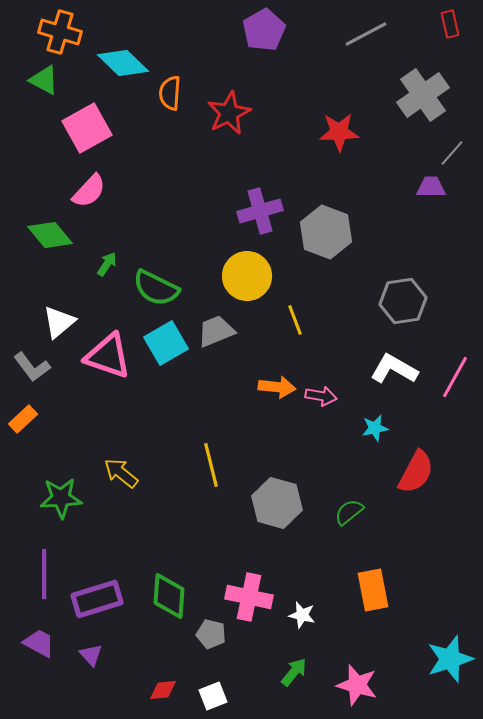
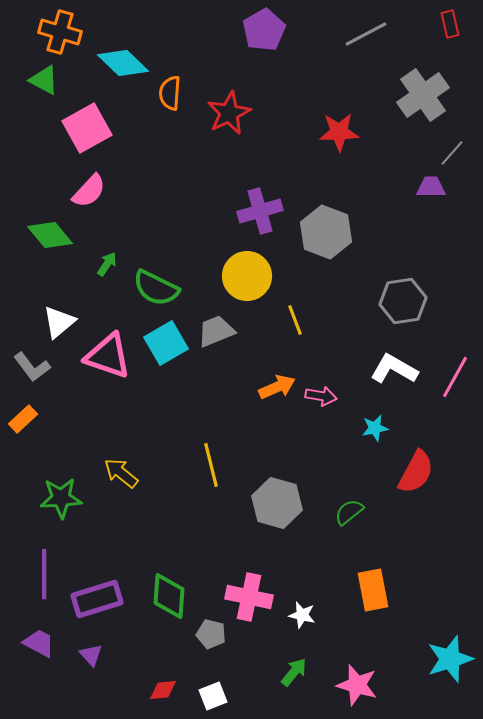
orange arrow at (277, 387): rotated 30 degrees counterclockwise
